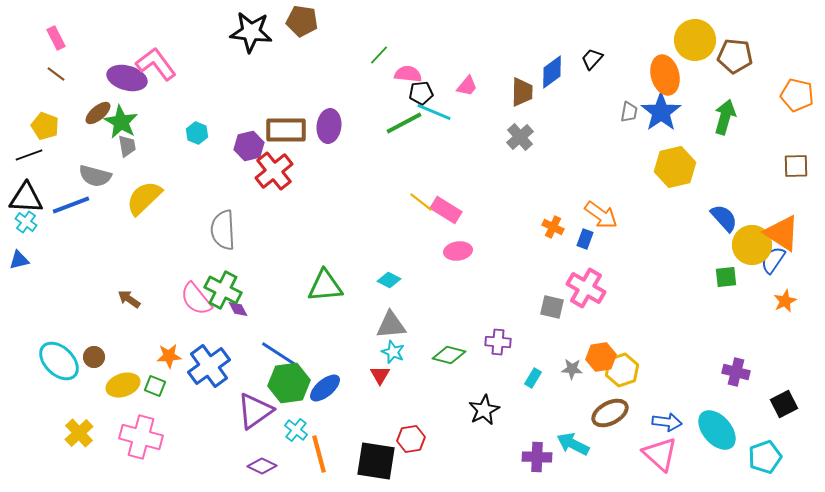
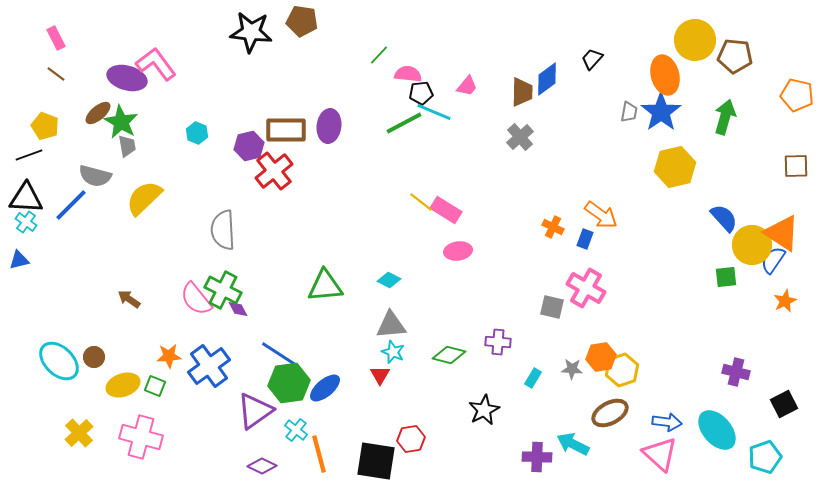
blue diamond at (552, 72): moved 5 px left, 7 px down
blue line at (71, 205): rotated 24 degrees counterclockwise
